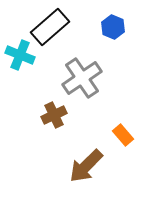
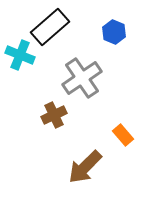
blue hexagon: moved 1 px right, 5 px down
brown arrow: moved 1 px left, 1 px down
